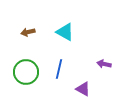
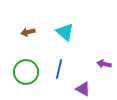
cyan triangle: rotated 12 degrees clockwise
